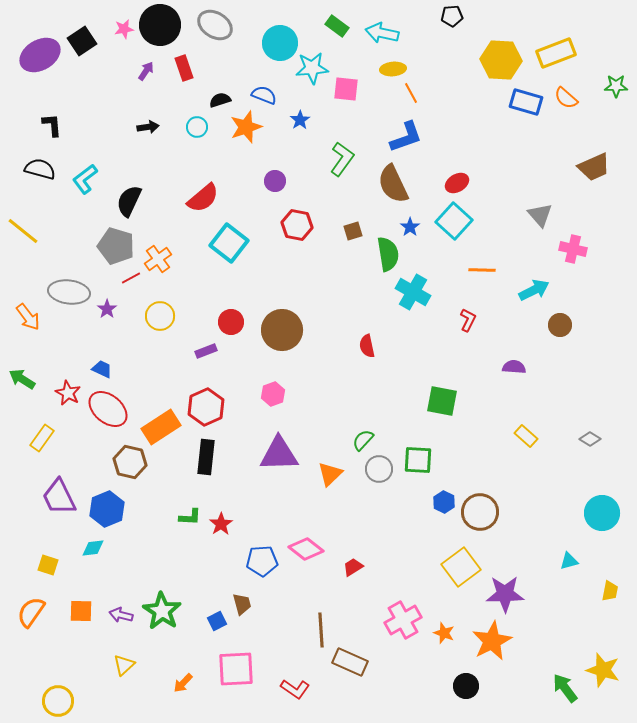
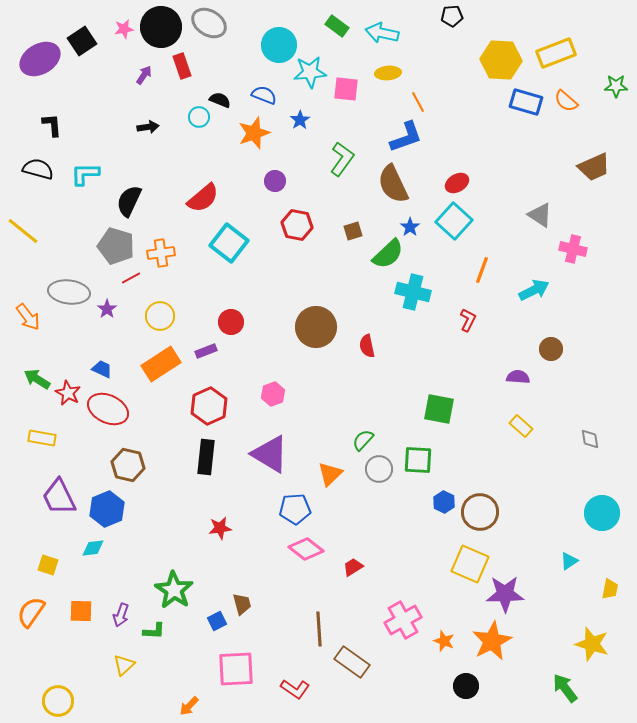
black circle at (160, 25): moved 1 px right, 2 px down
gray ellipse at (215, 25): moved 6 px left, 2 px up
cyan circle at (280, 43): moved 1 px left, 2 px down
purple ellipse at (40, 55): moved 4 px down
red rectangle at (184, 68): moved 2 px left, 2 px up
cyan star at (312, 68): moved 2 px left, 4 px down
yellow ellipse at (393, 69): moved 5 px left, 4 px down
purple arrow at (146, 71): moved 2 px left, 4 px down
orange line at (411, 93): moved 7 px right, 9 px down
orange semicircle at (566, 98): moved 3 px down
black semicircle at (220, 100): rotated 40 degrees clockwise
cyan circle at (197, 127): moved 2 px right, 10 px up
orange star at (246, 127): moved 8 px right, 6 px down
black semicircle at (40, 169): moved 2 px left
cyan L-shape at (85, 179): moved 5 px up; rotated 36 degrees clockwise
gray triangle at (540, 215): rotated 16 degrees counterclockwise
green semicircle at (388, 254): rotated 56 degrees clockwise
orange cross at (158, 259): moved 3 px right, 6 px up; rotated 28 degrees clockwise
orange line at (482, 270): rotated 72 degrees counterclockwise
cyan cross at (413, 292): rotated 16 degrees counterclockwise
brown circle at (560, 325): moved 9 px left, 24 px down
brown circle at (282, 330): moved 34 px right, 3 px up
purple semicircle at (514, 367): moved 4 px right, 10 px down
green arrow at (22, 379): moved 15 px right
green square at (442, 401): moved 3 px left, 8 px down
red hexagon at (206, 407): moved 3 px right, 1 px up
red ellipse at (108, 409): rotated 15 degrees counterclockwise
orange rectangle at (161, 427): moved 63 px up
yellow rectangle at (526, 436): moved 5 px left, 10 px up
yellow rectangle at (42, 438): rotated 64 degrees clockwise
gray diamond at (590, 439): rotated 50 degrees clockwise
purple triangle at (279, 454): moved 9 px left; rotated 33 degrees clockwise
brown hexagon at (130, 462): moved 2 px left, 3 px down
green L-shape at (190, 517): moved 36 px left, 114 px down
red star at (221, 524): moved 1 px left, 4 px down; rotated 25 degrees clockwise
blue pentagon at (262, 561): moved 33 px right, 52 px up
cyan triangle at (569, 561): rotated 18 degrees counterclockwise
yellow square at (461, 567): moved 9 px right, 3 px up; rotated 30 degrees counterclockwise
yellow trapezoid at (610, 591): moved 2 px up
green star at (162, 611): moved 12 px right, 21 px up
purple arrow at (121, 615): rotated 85 degrees counterclockwise
brown line at (321, 630): moved 2 px left, 1 px up
orange star at (444, 633): moved 8 px down
brown rectangle at (350, 662): moved 2 px right; rotated 12 degrees clockwise
yellow star at (603, 670): moved 11 px left, 26 px up
orange arrow at (183, 683): moved 6 px right, 23 px down
